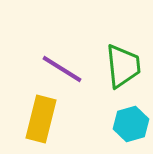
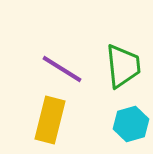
yellow rectangle: moved 9 px right, 1 px down
